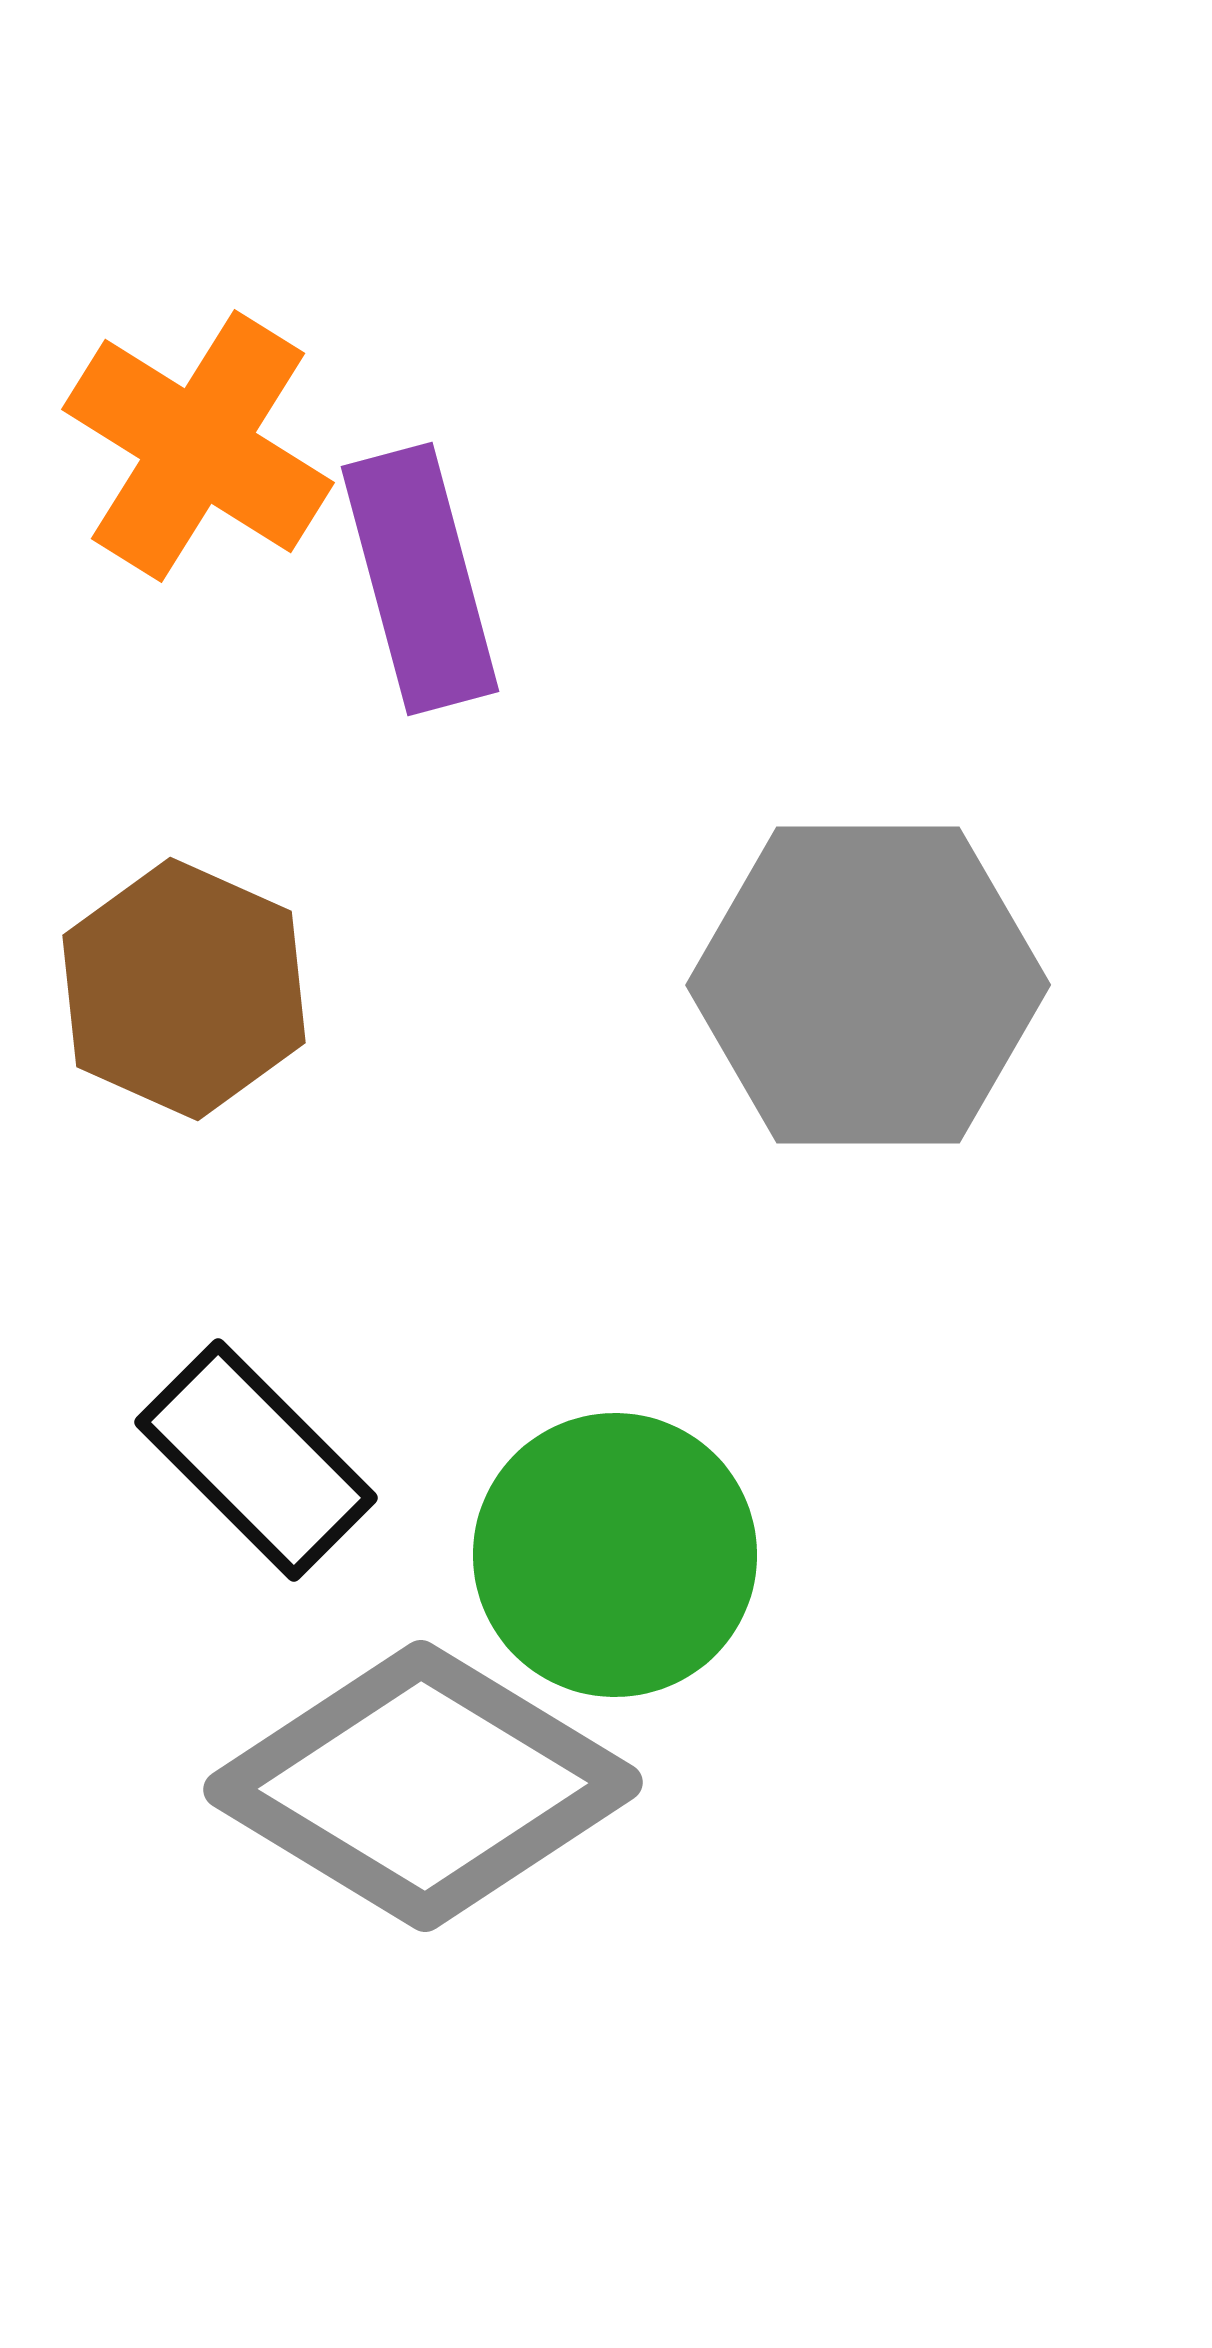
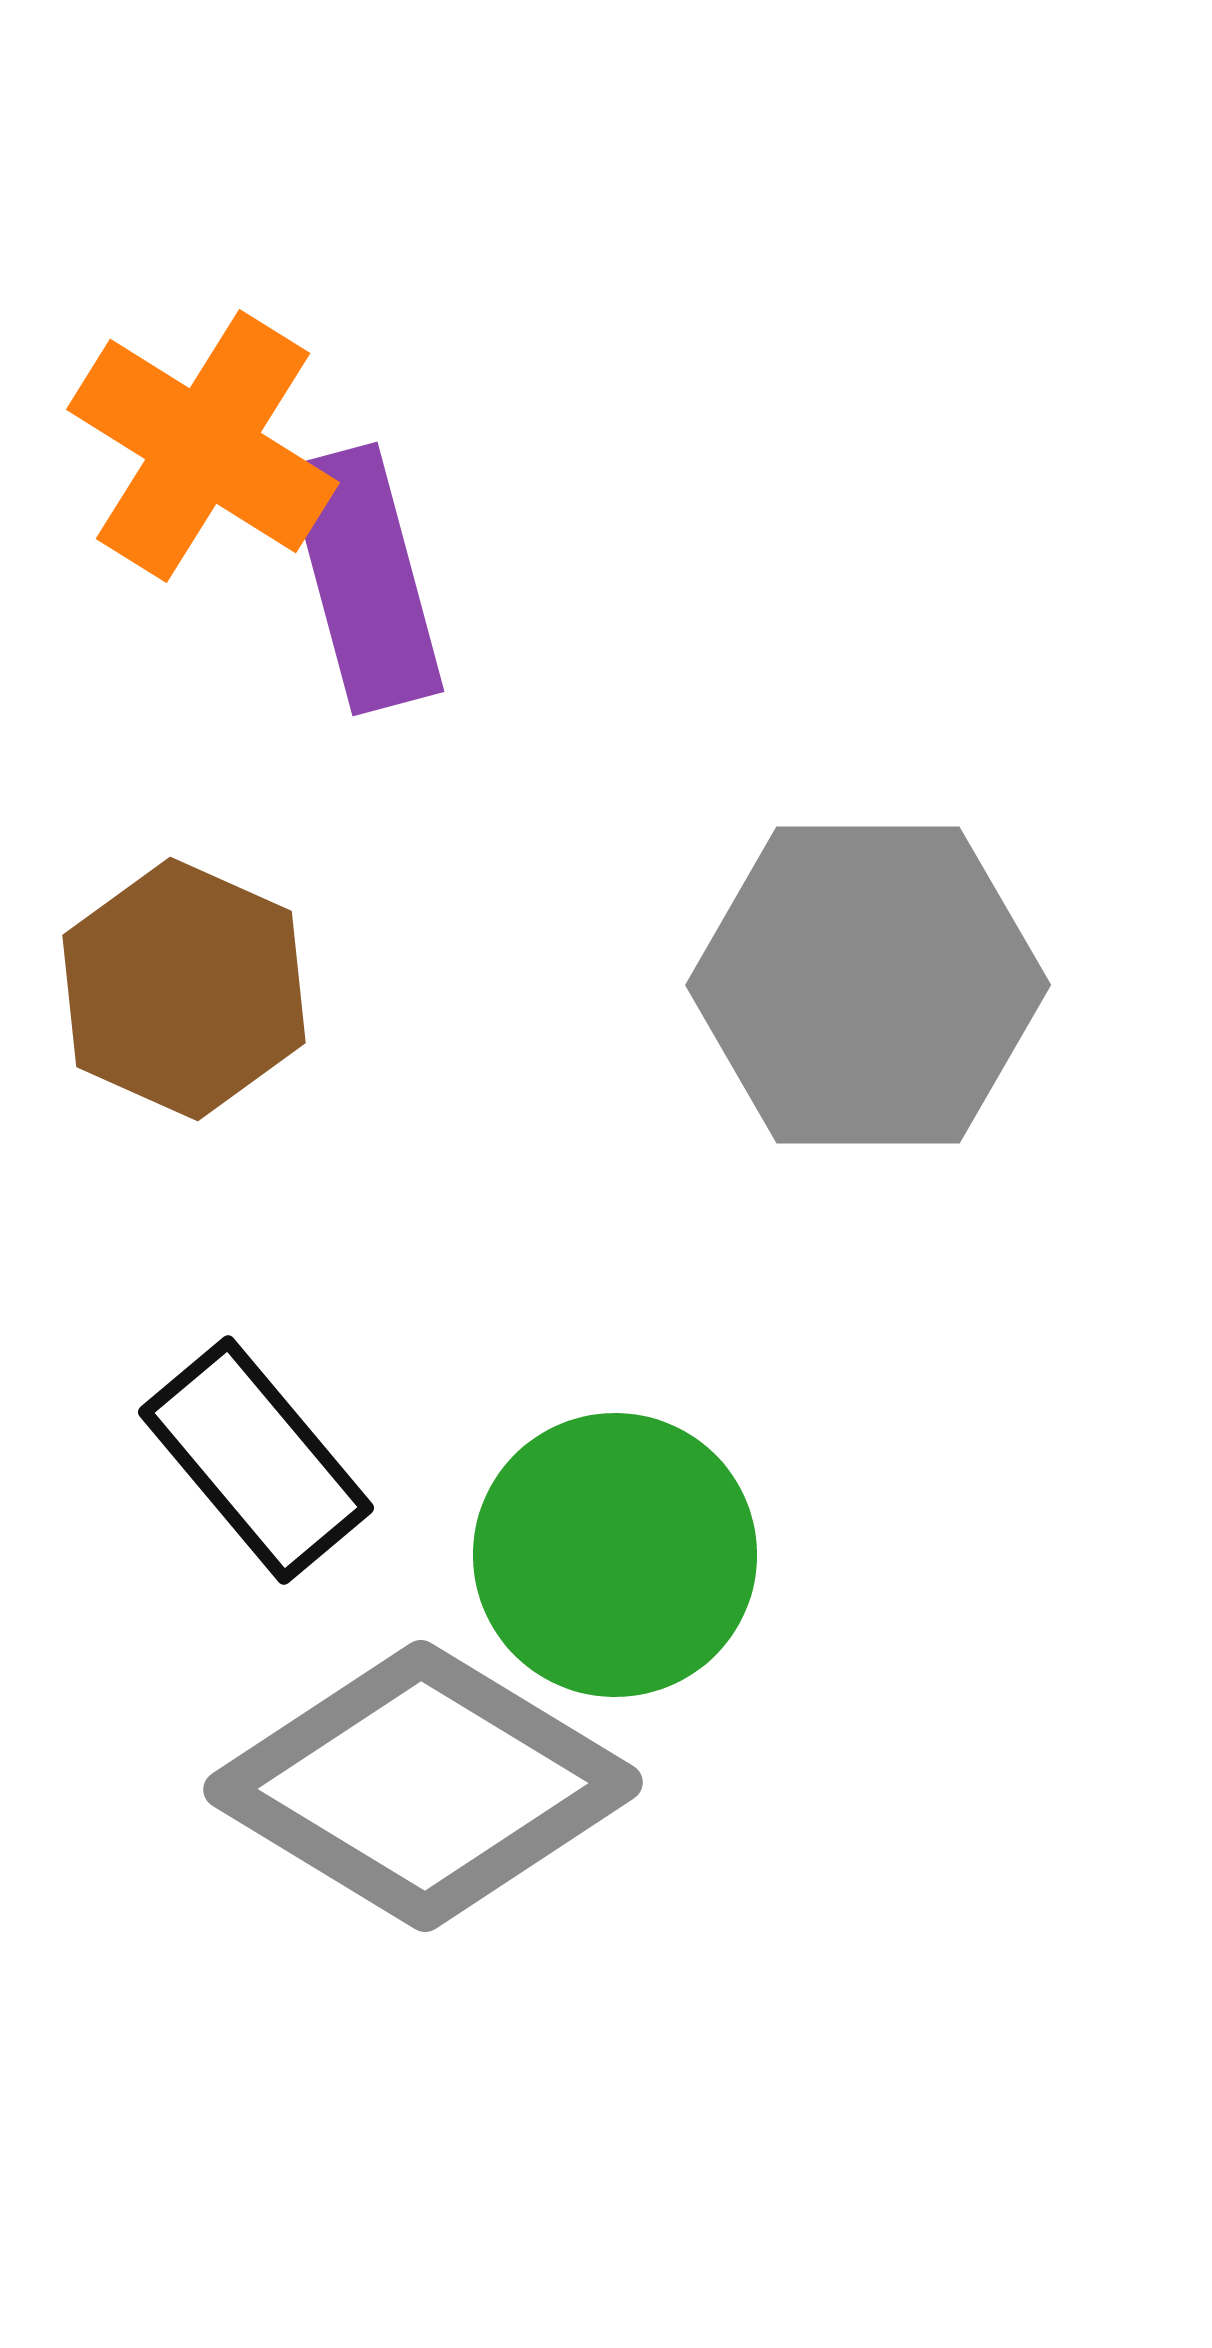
orange cross: moved 5 px right
purple rectangle: moved 55 px left
black rectangle: rotated 5 degrees clockwise
